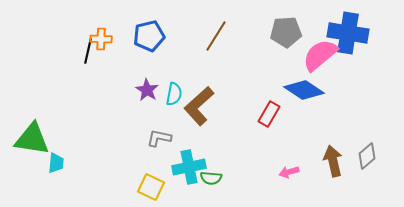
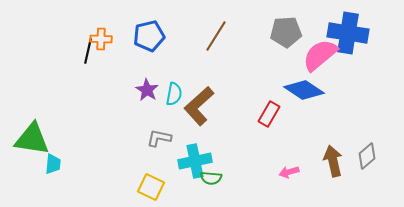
cyan trapezoid: moved 3 px left, 1 px down
cyan cross: moved 6 px right, 6 px up
